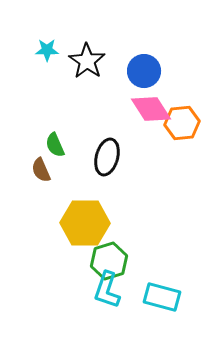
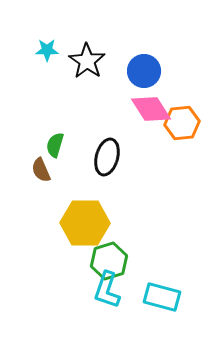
green semicircle: rotated 40 degrees clockwise
